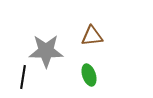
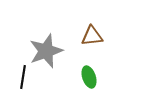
gray star: rotated 20 degrees counterclockwise
green ellipse: moved 2 px down
